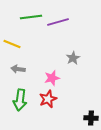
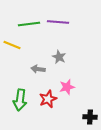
green line: moved 2 px left, 7 px down
purple line: rotated 20 degrees clockwise
yellow line: moved 1 px down
gray star: moved 14 px left, 1 px up; rotated 16 degrees counterclockwise
gray arrow: moved 20 px right
pink star: moved 15 px right, 9 px down
black cross: moved 1 px left, 1 px up
